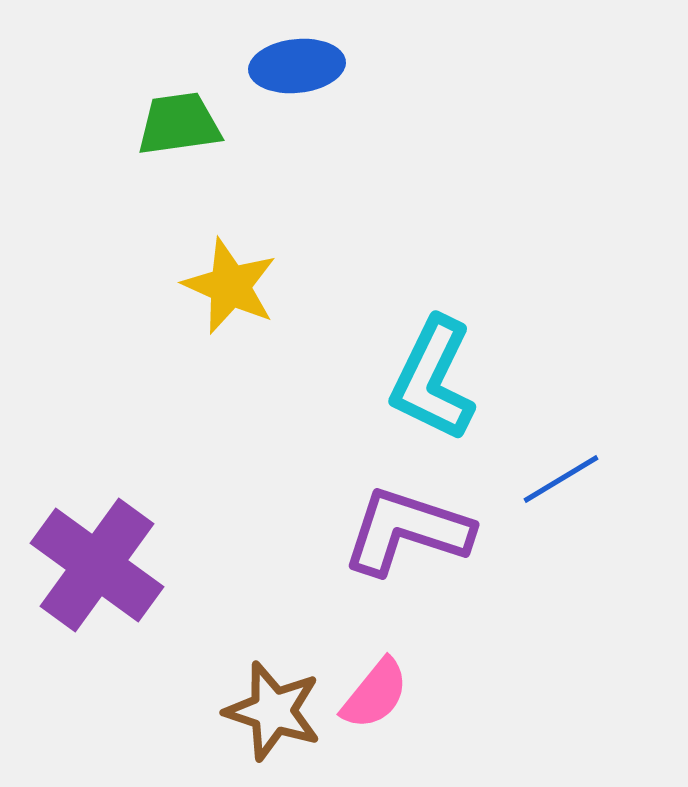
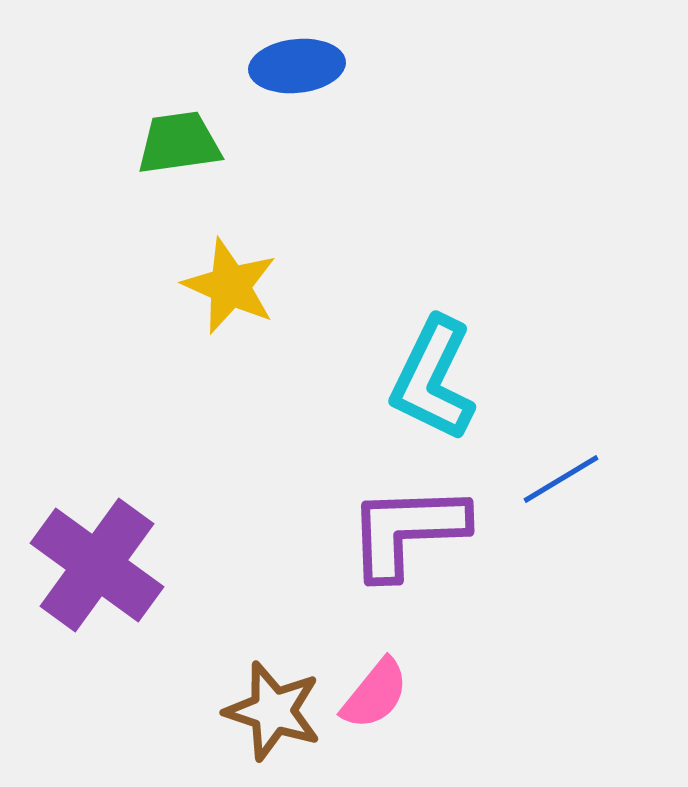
green trapezoid: moved 19 px down
purple L-shape: rotated 20 degrees counterclockwise
